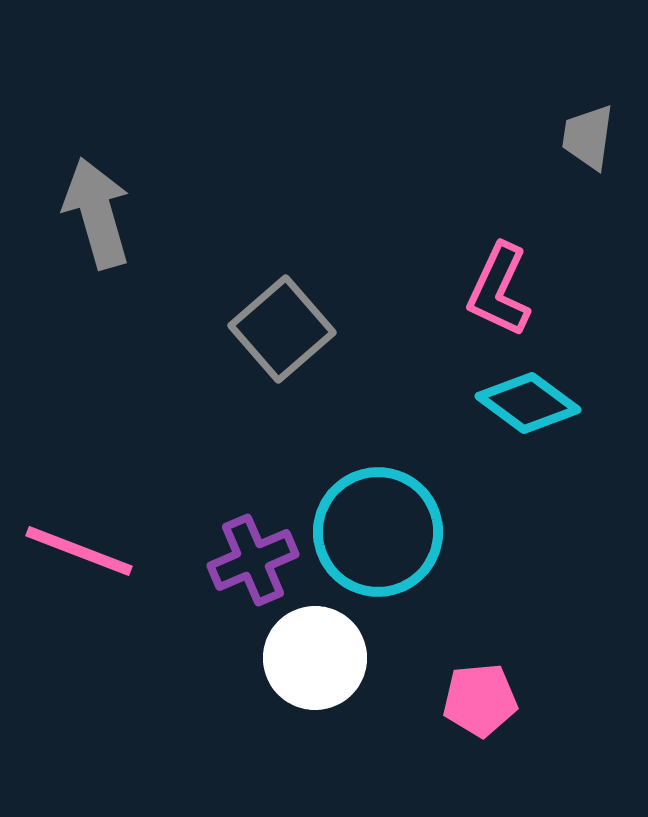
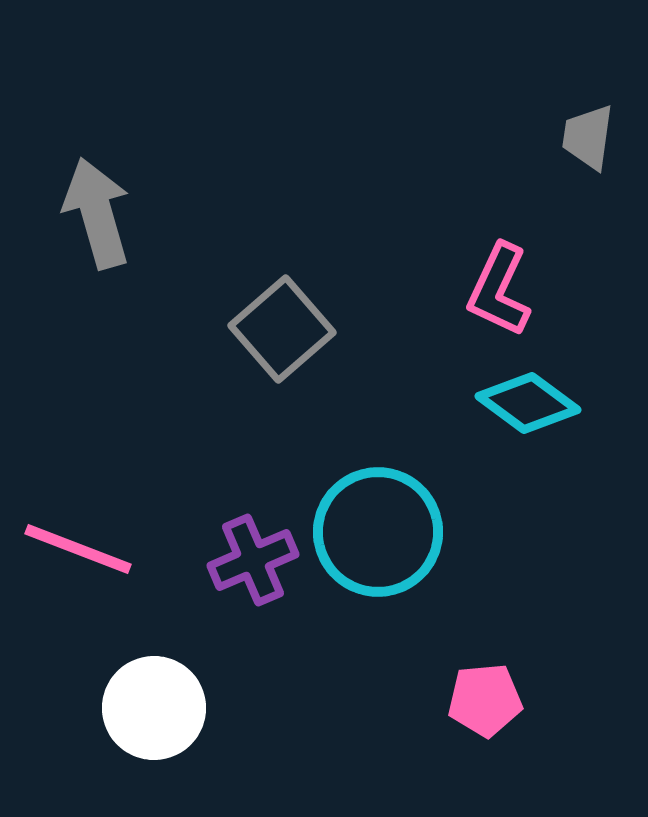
pink line: moved 1 px left, 2 px up
white circle: moved 161 px left, 50 px down
pink pentagon: moved 5 px right
